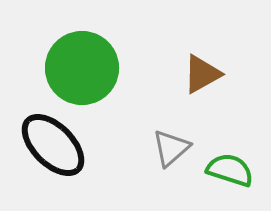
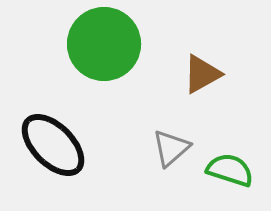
green circle: moved 22 px right, 24 px up
